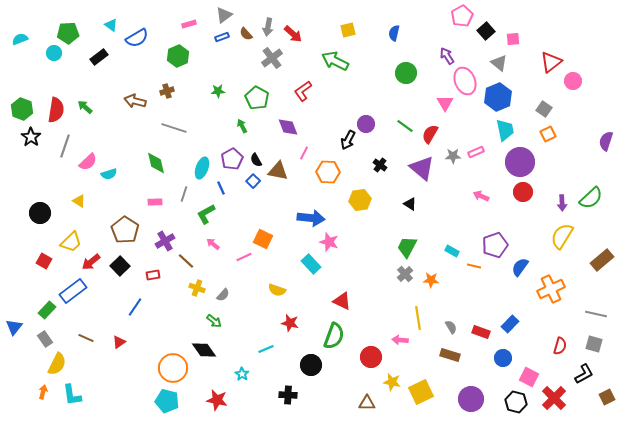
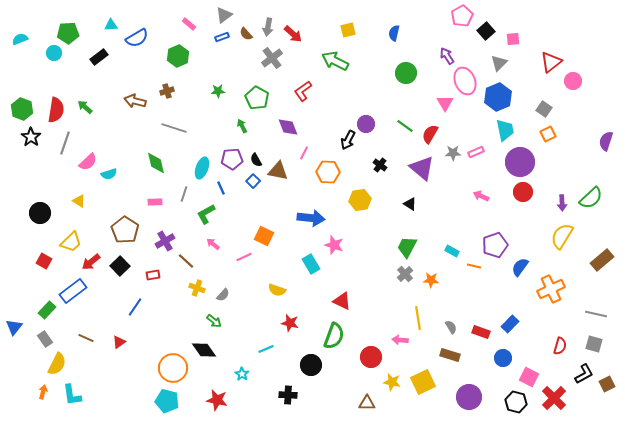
pink rectangle at (189, 24): rotated 56 degrees clockwise
cyan triangle at (111, 25): rotated 40 degrees counterclockwise
gray triangle at (499, 63): rotated 36 degrees clockwise
gray line at (65, 146): moved 3 px up
gray star at (453, 156): moved 3 px up
purple pentagon at (232, 159): rotated 25 degrees clockwise
orange square at (263, 239): moved 1 px right, 3 px up
pink star at (329, 242): moved 5 px right, 3 px down
cyan rectangle at (311, 264): rotated 12 degrees clockwise
yellow square at (421, 392): moved 2 px right, 10 px up
brown square at (607, 397): moved 13 px up
purple circle at (471, 399): moved 2 px left, 2 px up
